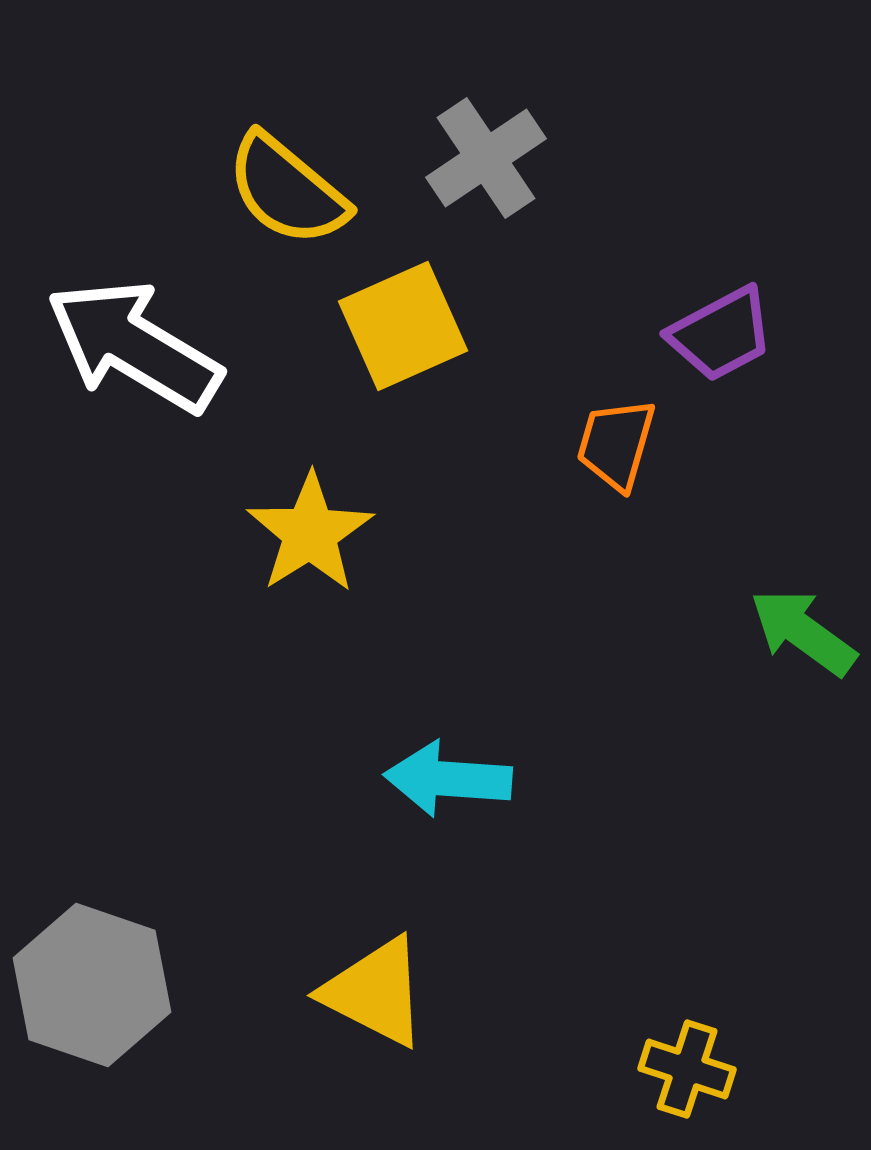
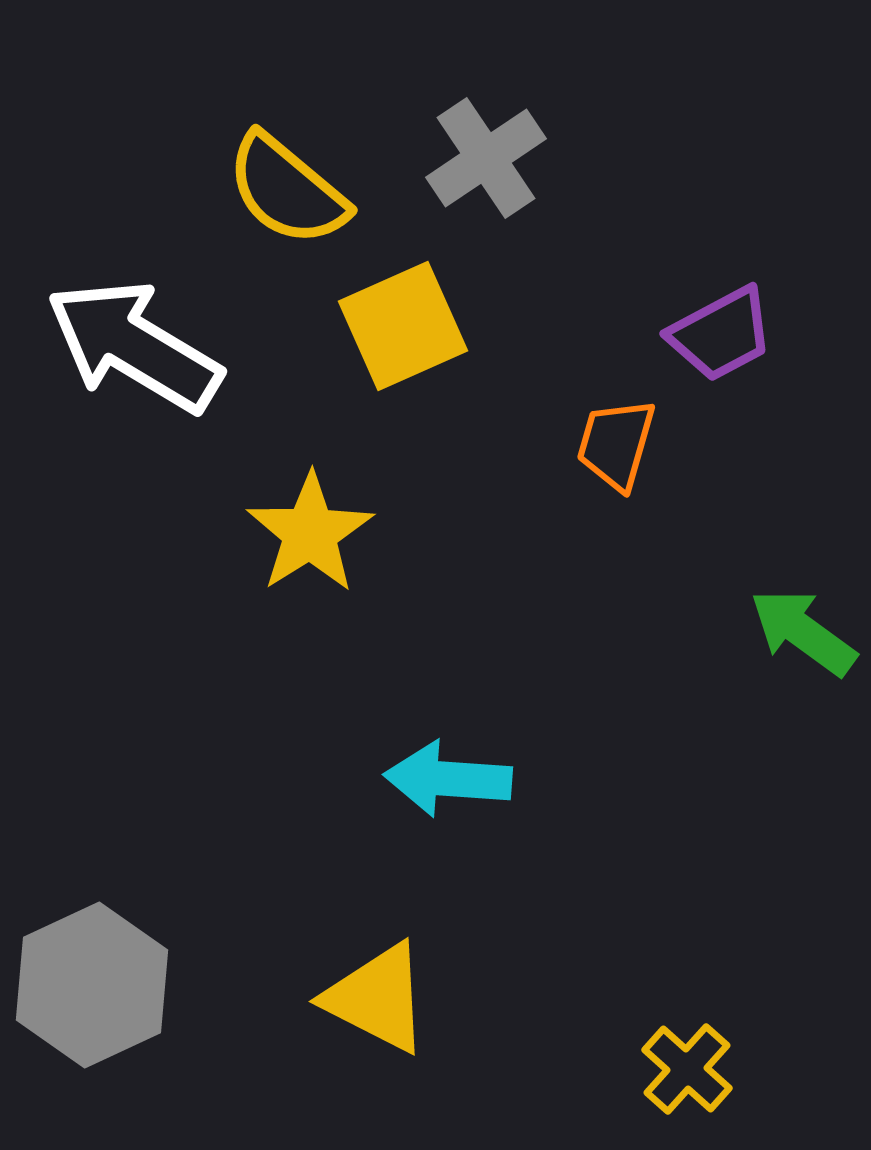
gray hexagon: rotated 16 degrees clockwise
yellow triangle: moved 2 px right, 6 px down
yellow cross: rotated 24 degrees clockwise
